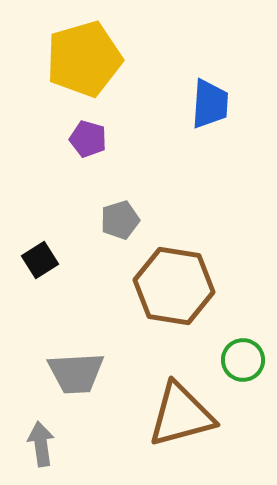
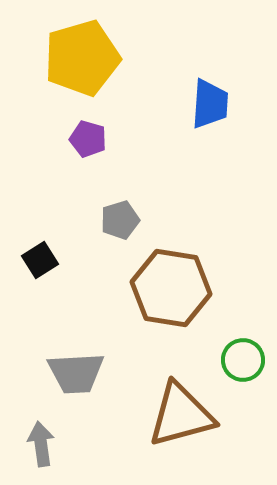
yellow pentagon: moved 2 px left, 1 px up
brown hexagon: moved 3 px left, 2 px down
